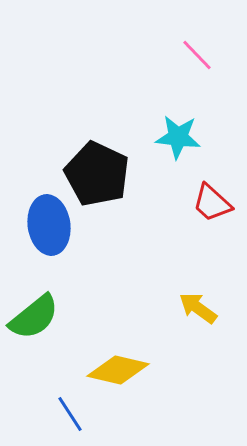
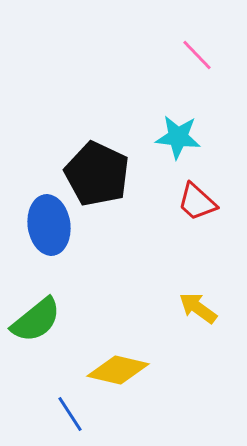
red trapezoid: moved 15 px left, 1 px up
green semicircle: moved 2 px right, 3 px down
